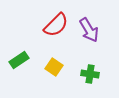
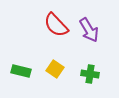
red semicircle: rotated 92 degrees clockwise
green rectangle: moved 2 px right, 11 px down; rotated 48 degrees clockwise
yellow square: moved 1 px right, 2 px down
